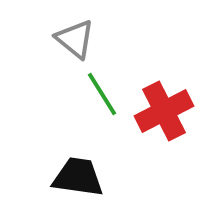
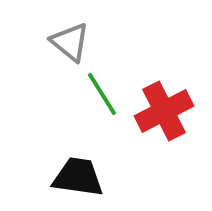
gray triangle: moved 5 px left, 3 px down
